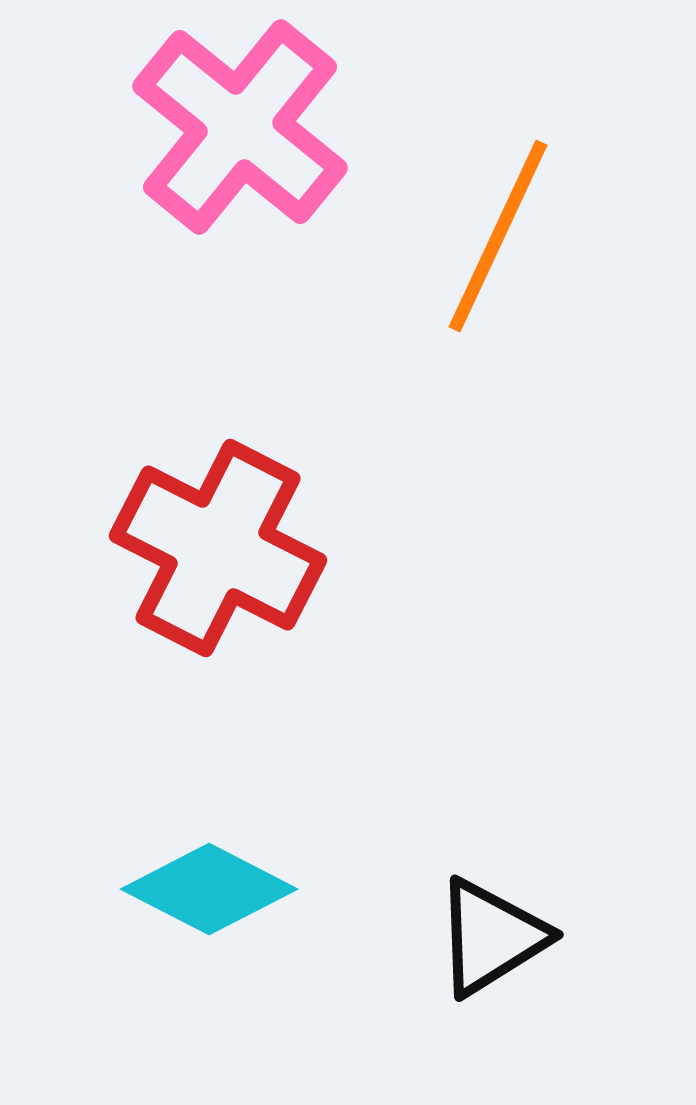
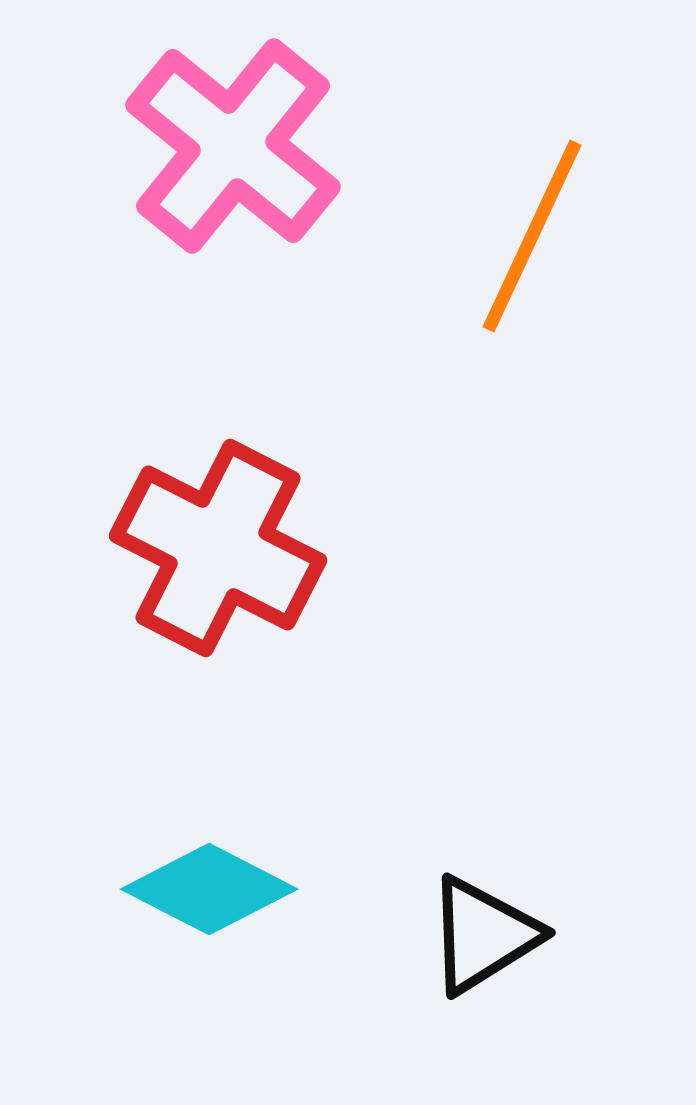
pink cross: moved 7 px left, 19 px down
orange line: moved 34 px right
black triangle: moved 8 px left, 2 px up
